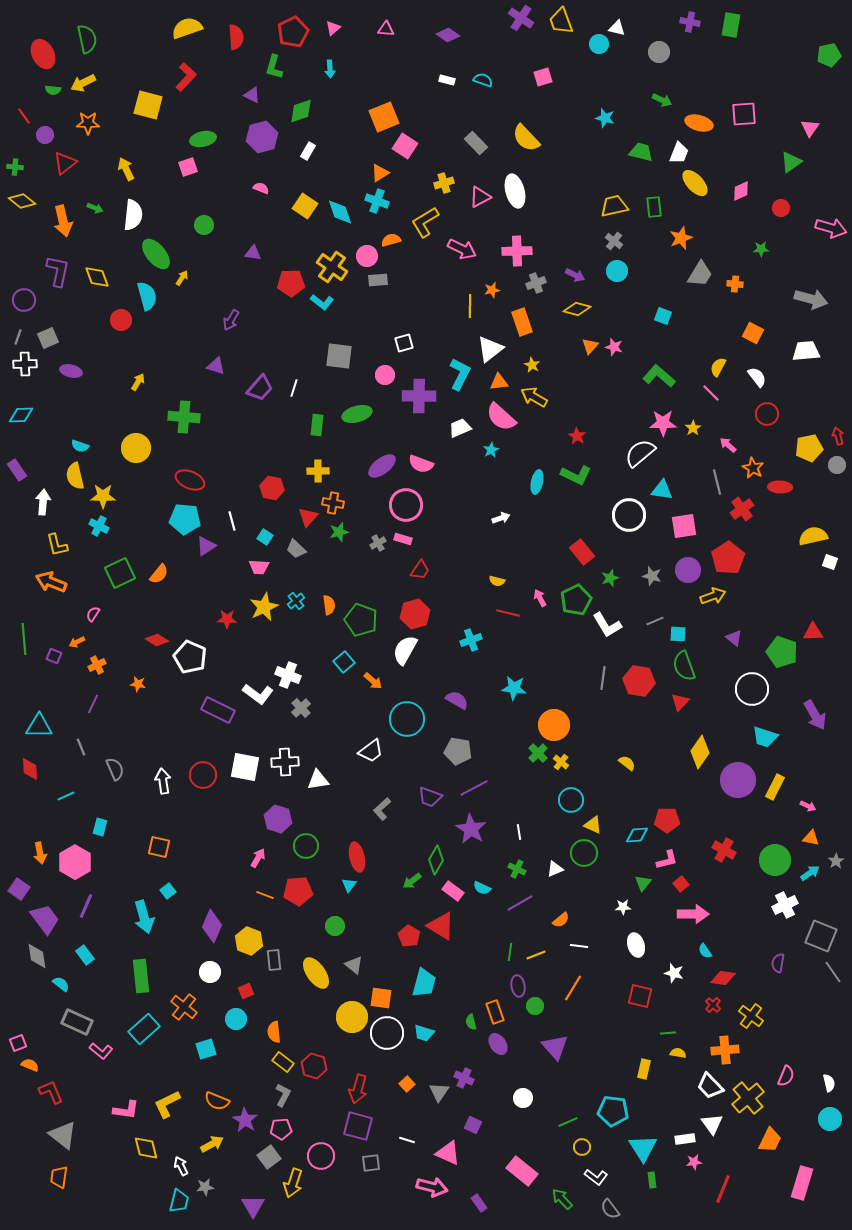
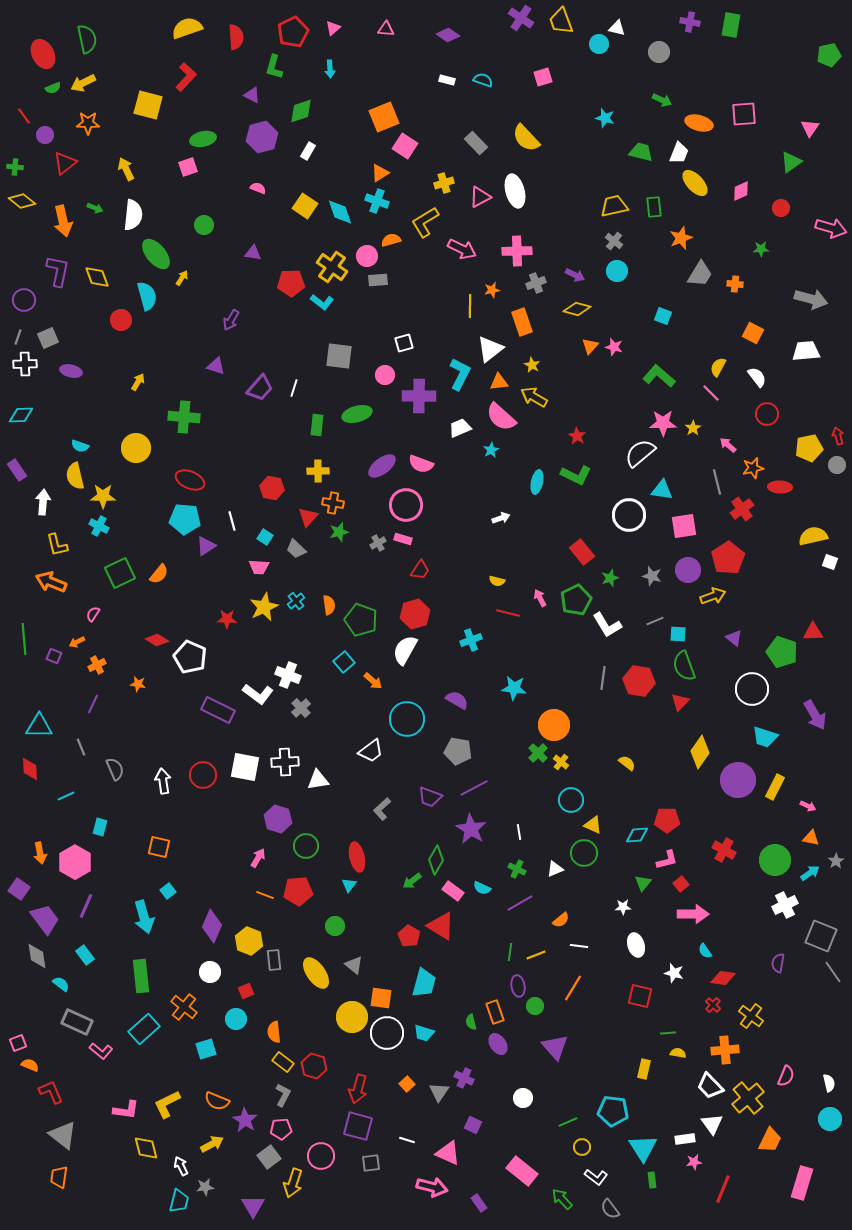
green semicircle at (53, 90): moved 2 px up; rotated 28 degrees counterclockwise
pink semicircle at (261, 188): moved 3 px left
orange star at (753, 468): rotated 30 degrees clockwise
